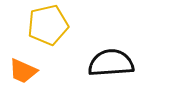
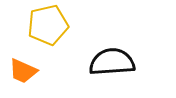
black semicircle: moved 1 px right, 1 px up
